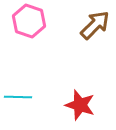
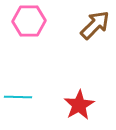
pink hexagon: rotated 20 degrees counterclockwise
red star: moved 1 px left; rotated 24 degrees clockwise
